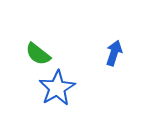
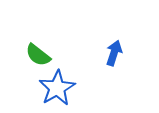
green semicircle: moved 1 px down
